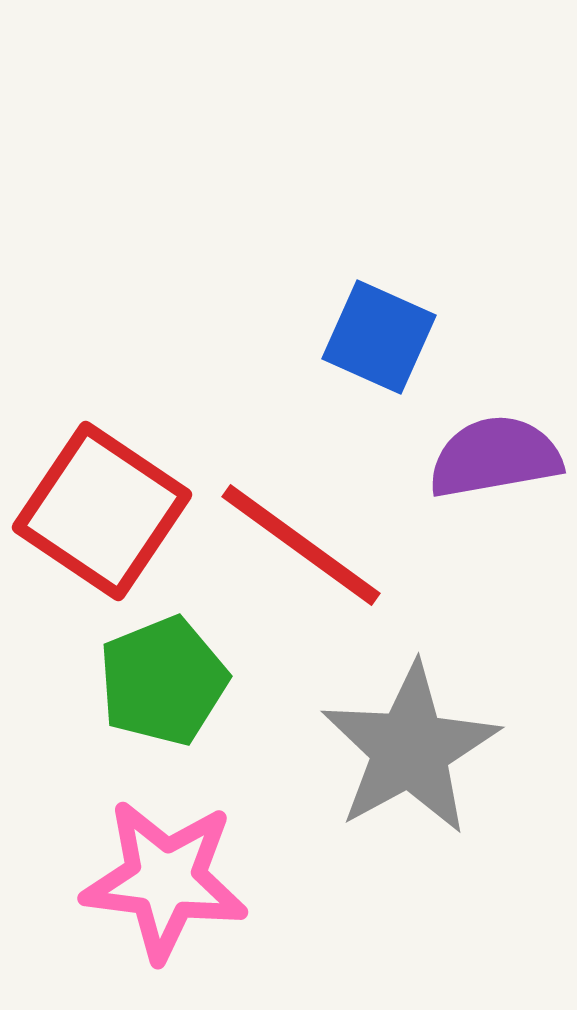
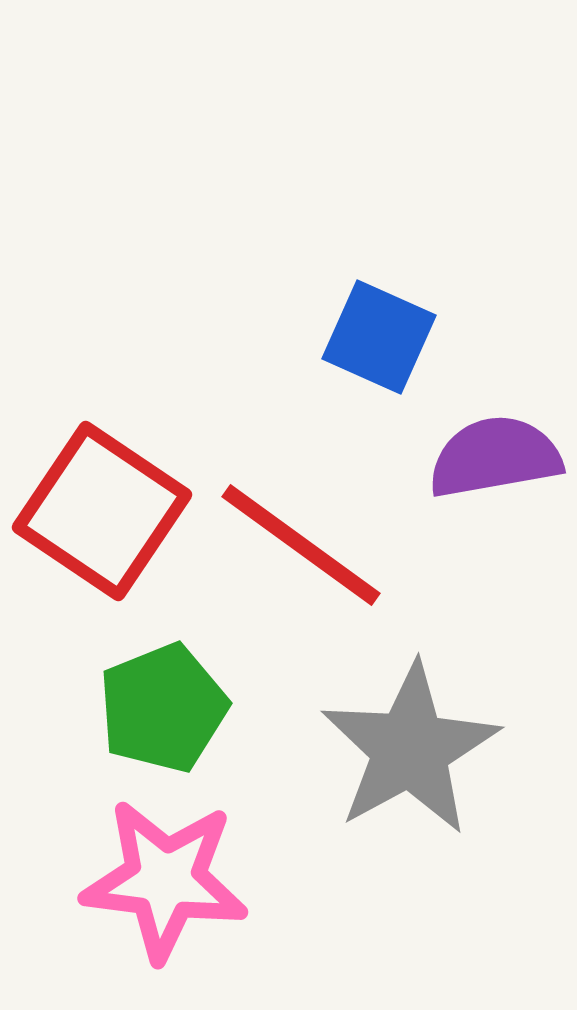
green pentagon: moved 27 px down
